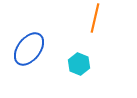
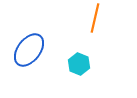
blue ellipse: moved 1 px down
